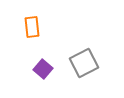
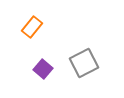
orange rectangle: rotated 45 degrees clockwise
